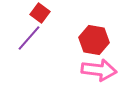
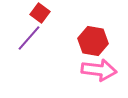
red hexagon: moved 1 px left, 1 px down
